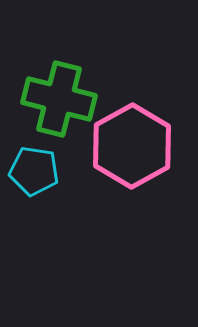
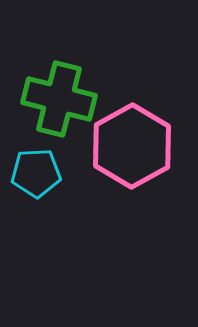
cyan pentagon: moved 2 px right, 2 px down; rotated 12 degrees counterclockwise
